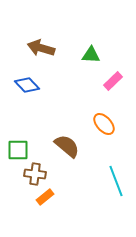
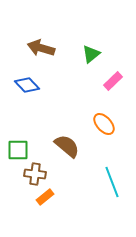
green triangle: moved 1 px up; rotated 42 degrees counterclockwise
cyan line: moved 4 px left, 1 px down
